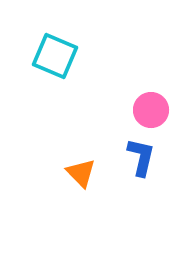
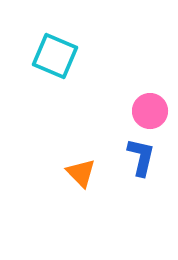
pink circle: moved 1 px left, 1 px down
